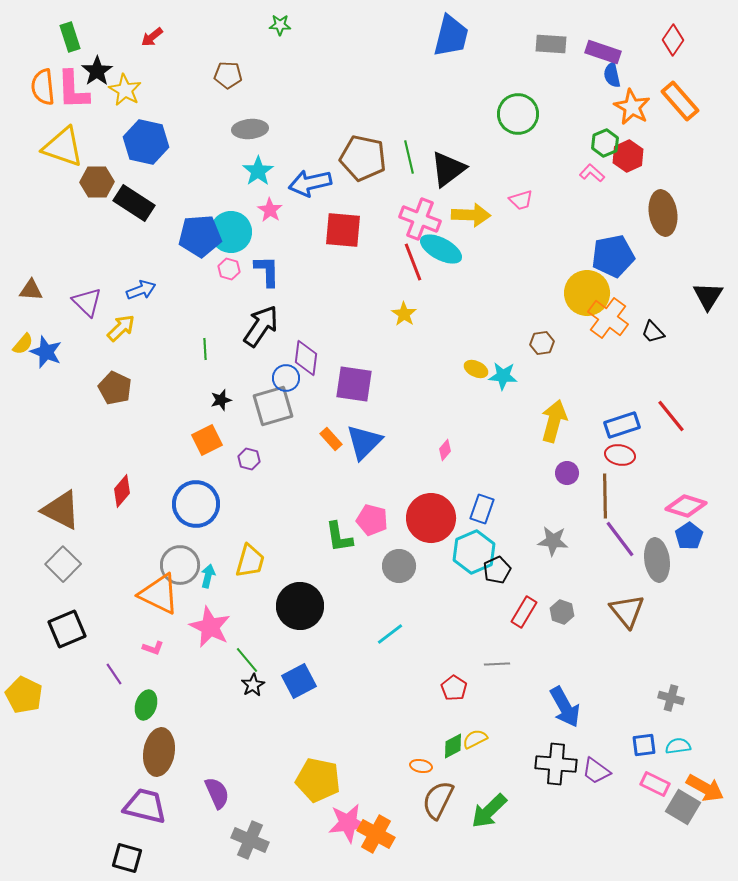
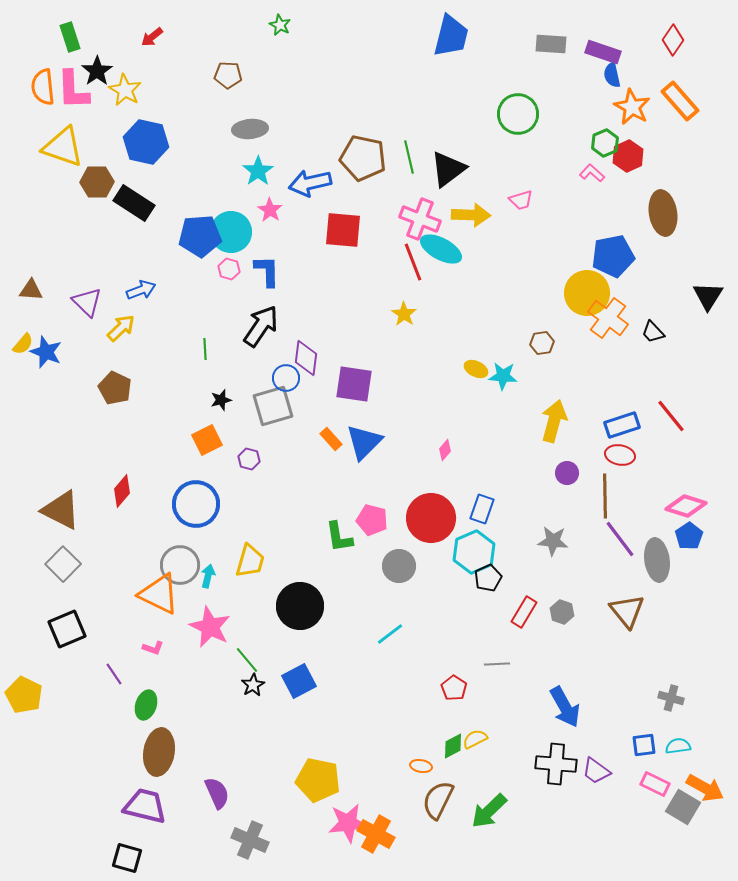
green star at (280, 25): rotated 25 degrees clockwise
black pentagon at (497, 570): moved 9 px left, 8 px down
